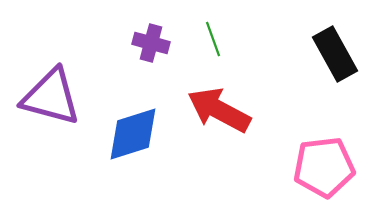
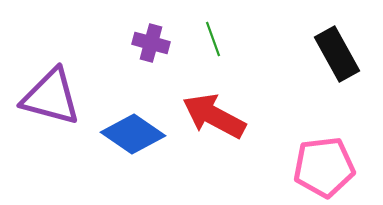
black rectangle: moved 2 px right
red arrow: moved 5 px left, 6 px down
blue diamond: rotated 52 degrees clockwise
